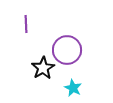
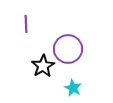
purple circle: moved 1 px right, 1 px up
black star: moved 2 px up
